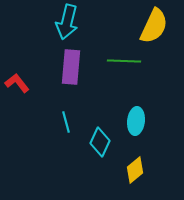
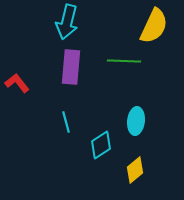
cyan diamond: moved 1 px right, 3 px down; rotated 32 degrees clockwise
